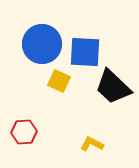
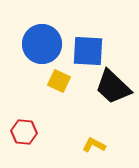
blue square: moved 3 px right, 1 px up
red hexagon: rotated 10 degrees clockwise
yellow L-shape: moved 2 px right, 1 px down
